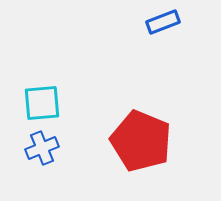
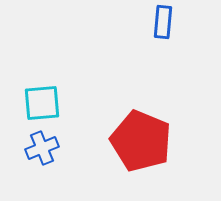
blue rectangle: rotated 64 degrees counterclockwise
